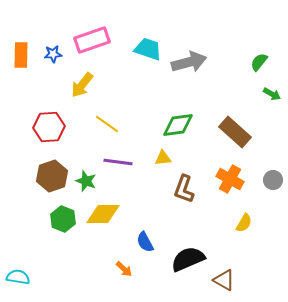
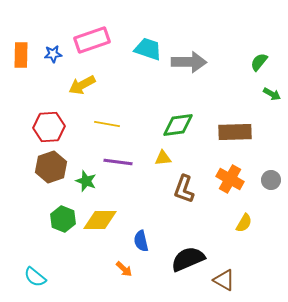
gray arrow: rotated 16 degrees clockwise
yellow arrow: rotated 24 degrees clockwise
yellow line: rotated 25 degrees counterclockwise
brown rectangle: rotated 44 degrees counterclockwise
brown hexagon: moved 1 px left, 9 px up
gray circle: moved 2 px left
yellow diamond: moved 3 px left, 6 px down
blue semicircle: moved 4 px left, 1 px up; rotated 15 degrees clockwise
cyan semicircle: moved 17 px right; rotated 150 degrees counterclockwise
